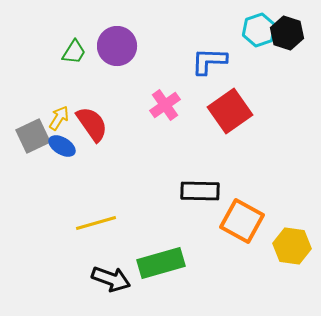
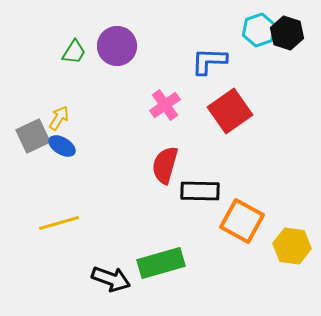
red semicircle: moved 73 px right, 41 px down; rotated 129 degrees counterclockwise
yellow line: moved 37 px left
